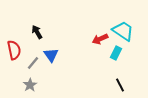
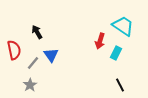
cyan trapezoid: moved 5 px up
red arrow: moved 2 px down; rotated 49 degrees counterclockwise
